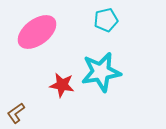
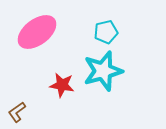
cyan pentagon: moved 12 px down
cyan star: moved 2 px right, 1 px up; rotated 6 degrees counterclockwise
brown L-shape: moved 1 px right, 1 px up
